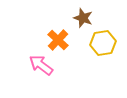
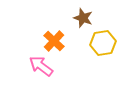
orange cross: moved 4 px left, 1 px down
pink arrow: moved 1 px down
